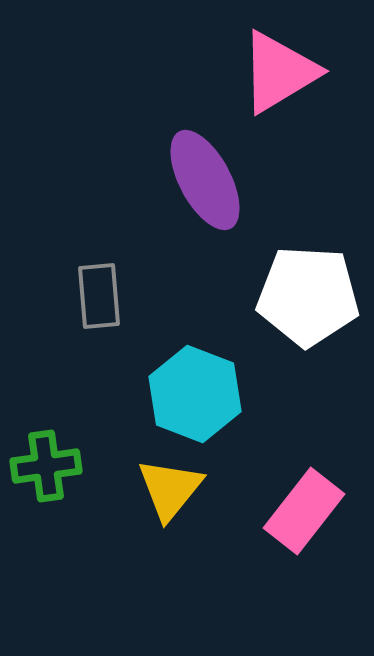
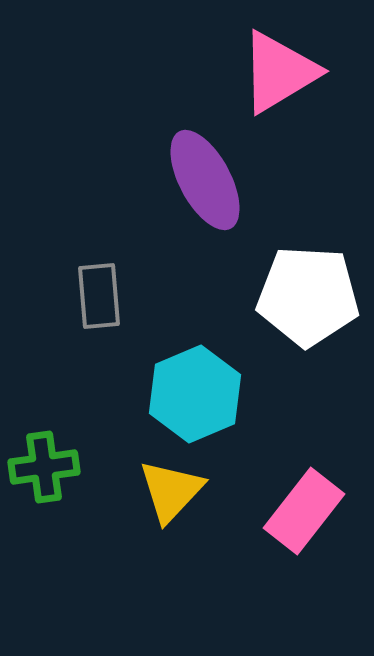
cyan hexagon: rotated 16 degrees clockwise
green cross: moved 2 px left, 1 px down
yellow triangle: moved 1 px right, 2 px down; rotated 4 degrees clockwise
